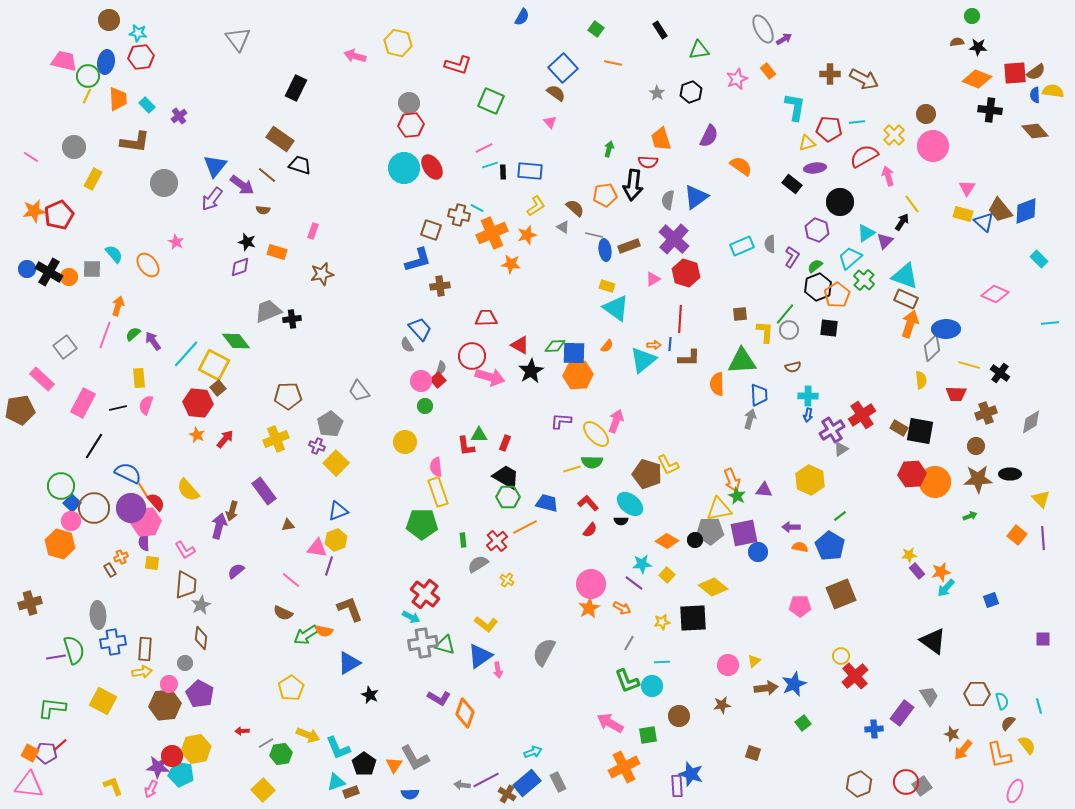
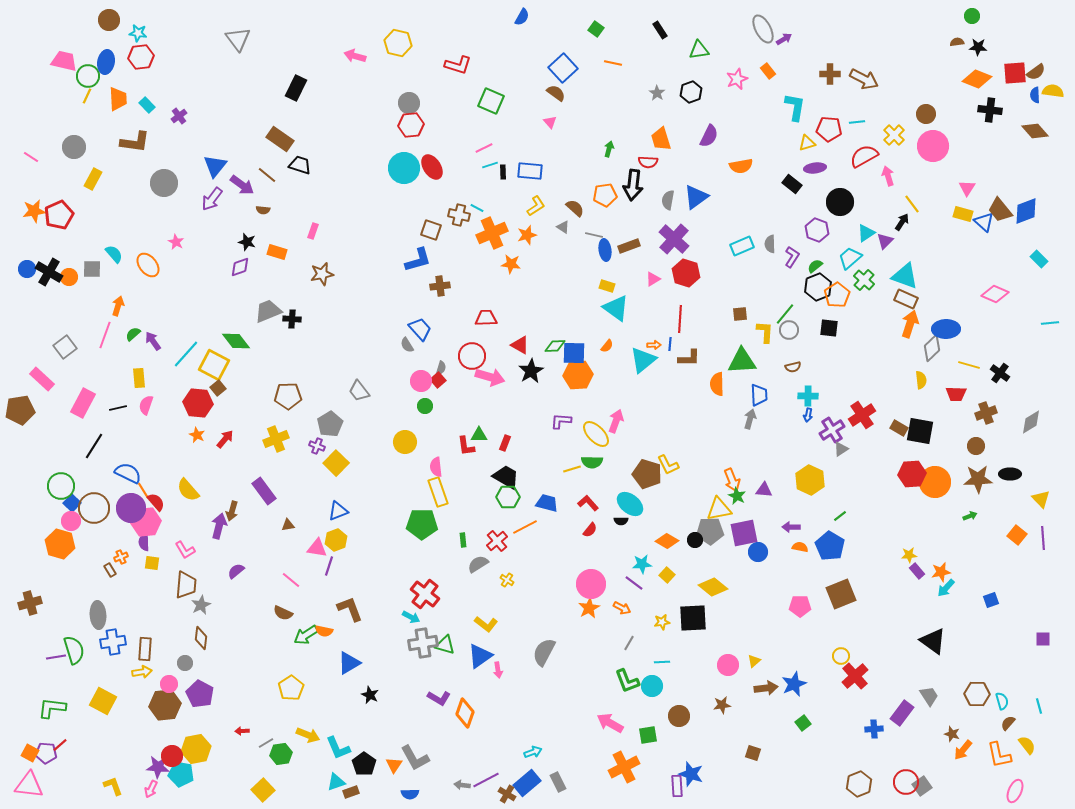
orange semicircle at (741, 166): rotated 135 degrees clockwise
black cross at (292, 319): rotated 12 degrees clockwise
